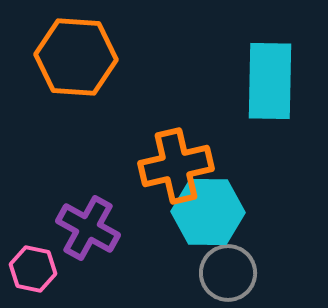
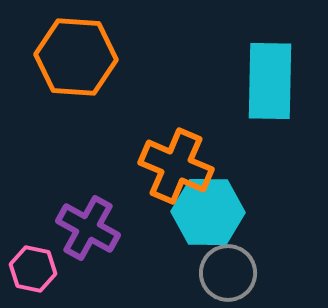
orange cross: rotated 36 degrees clockwise
